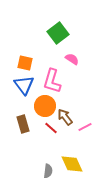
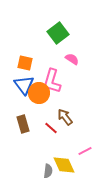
orange circle: moved 6 px left, 13 px up
pink line: moved 24 px down
yellow diamond: moved 8 px left, 1 px down
